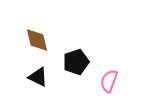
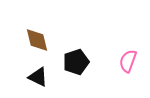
pink semicircle: moved 19 px right, 20 px up
